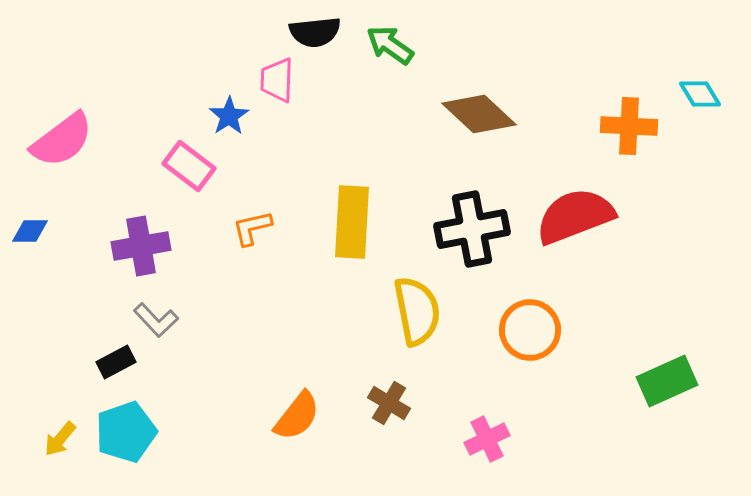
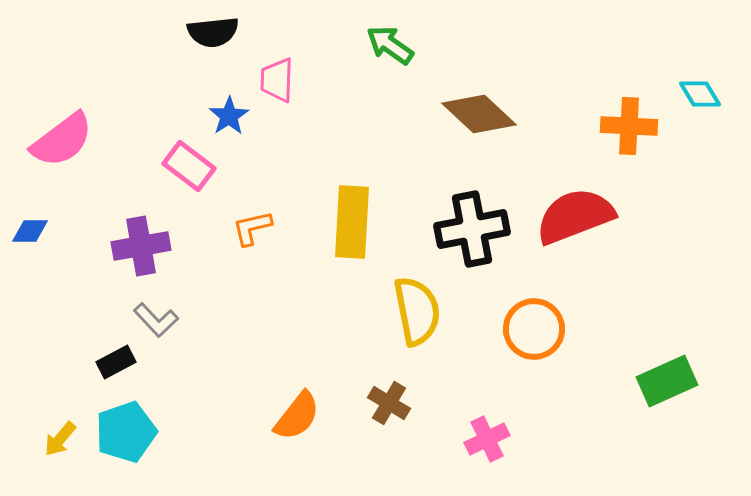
black semicircle: moved 102 px left
orange circle: moved 4 px right, 1 px up
